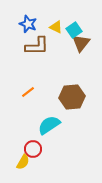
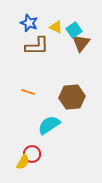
blue star: moved 1 px right, 1 px up
orange line: rotated 56 degrees clockwise
red circle: moved 1 px left, 5 px down
